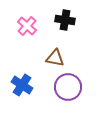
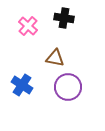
black cross: moved 1 px left, 2 px up
pink cross: moved 1 px right
